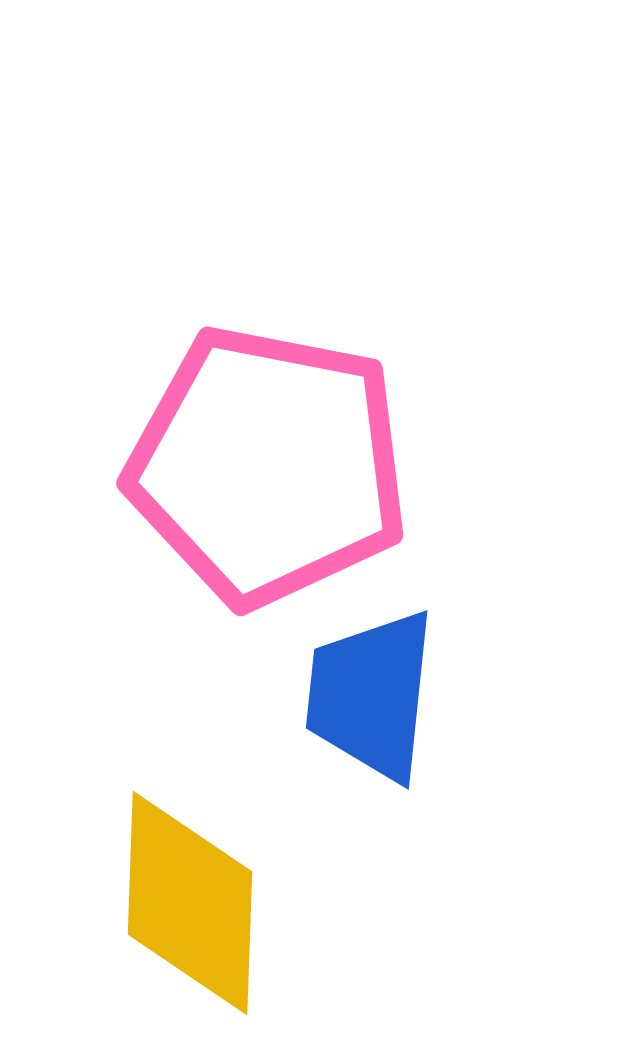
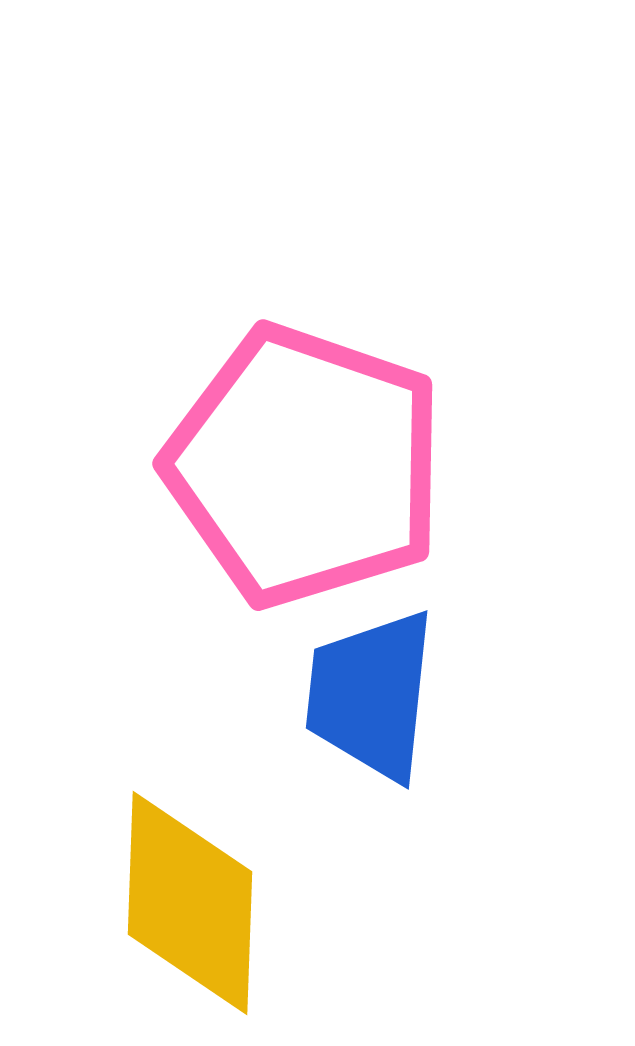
pink pentagon: moved 37 px right; rotated 8 degrees clockwise
